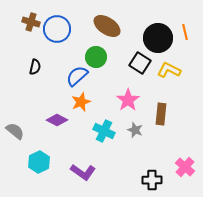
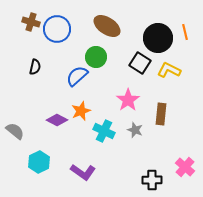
orange star: moved 9 px down
